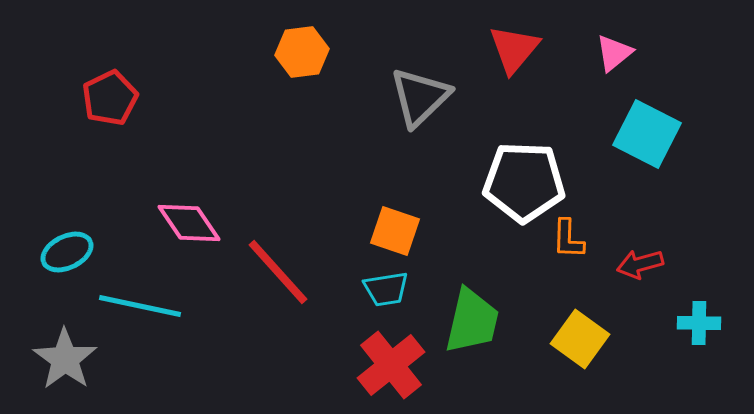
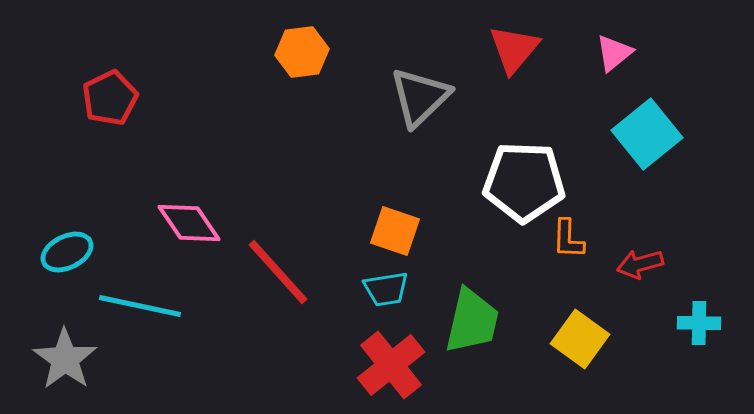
cyan square: rotated 24 degrees clockwise
